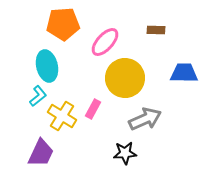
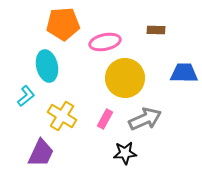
pink ellipse: rotated 36 degrees clockwise
cyan L-shape: moved 12 px left
pink rectangle: moved 12 px right, 10 px down
